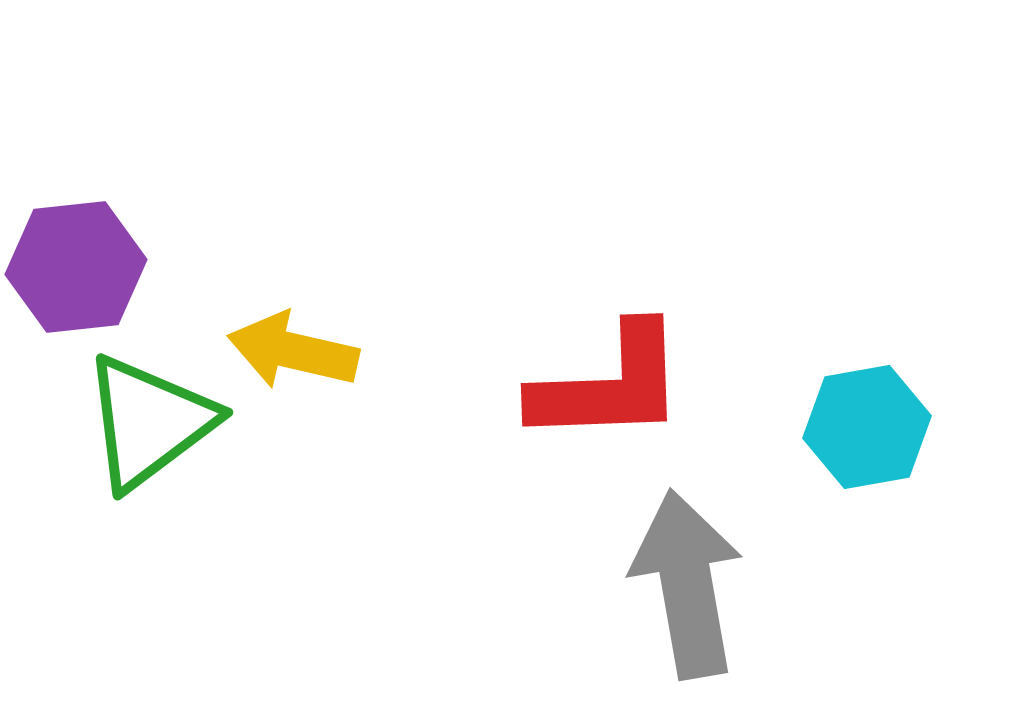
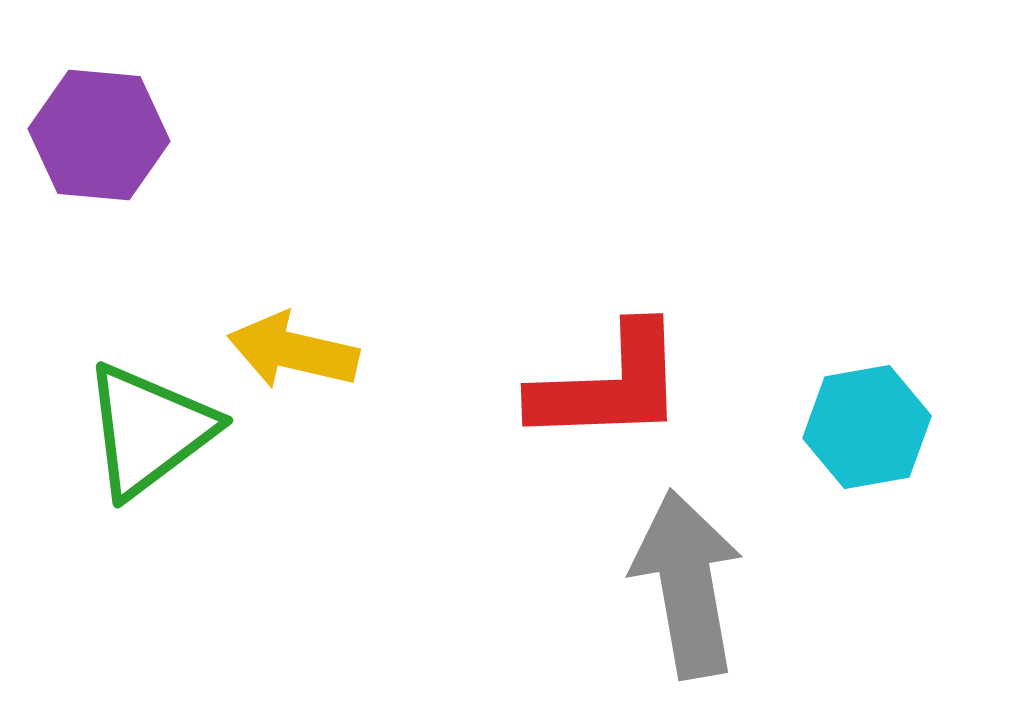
purple hexagon: moved 23 px right, 132 px up; rotated 11 degrees clockwise
green triangle: moved 8 px down
